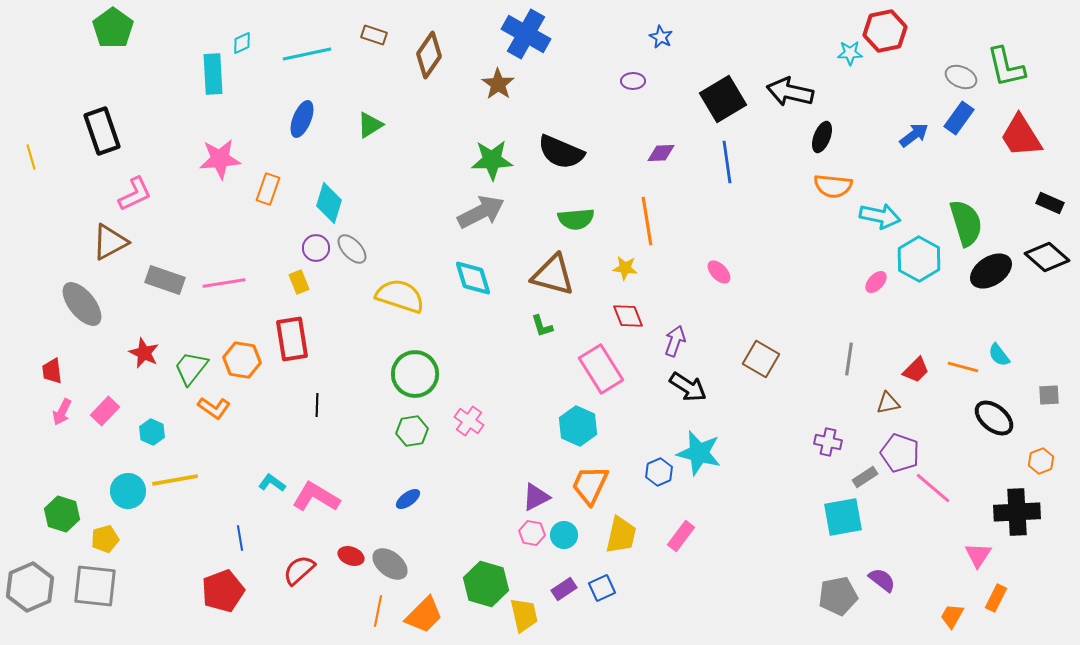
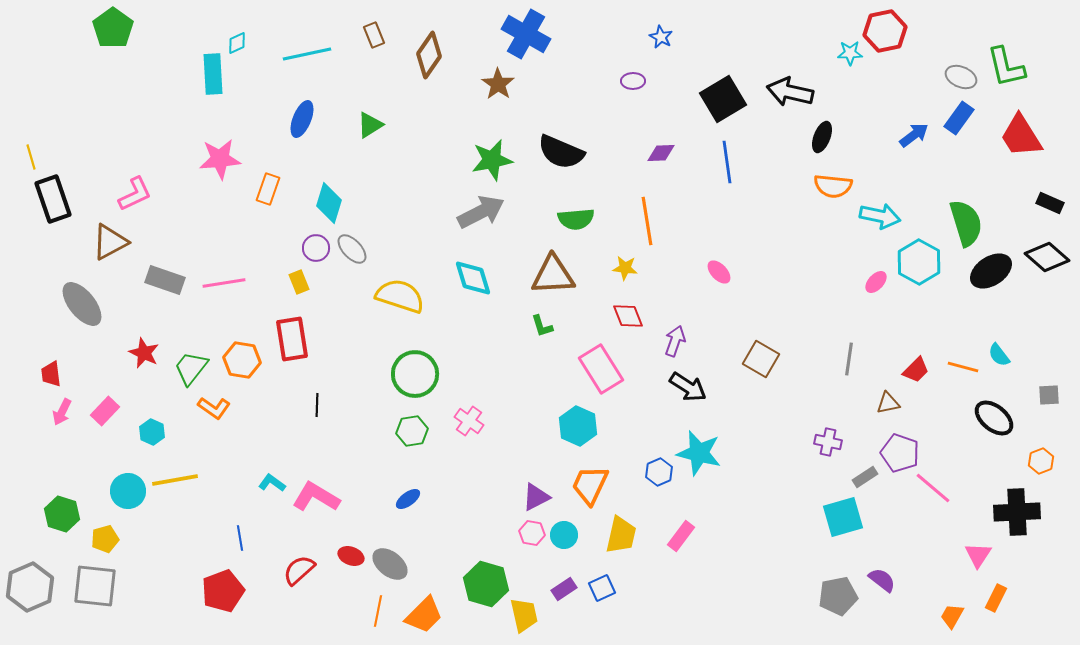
brown rectangle at (374, 35): rotated 50 degrees clockwise
cyan diamond at (242, 43): moved 5 px left
black rectangle at (102, 131): moved 49 px left, 68 px down
green star at (492, 160): rotated 9 degrees counterclockwise
cyan hexagon at (919, 259): moved 3 px down
brown triangle at (553, 275): rotated 18 degrees counterclockwise
red trapezoid at (52, 371): moved 1 px left, 3 px down
cyan square at (843, 517): rotated 6 degrees counterclockwise
